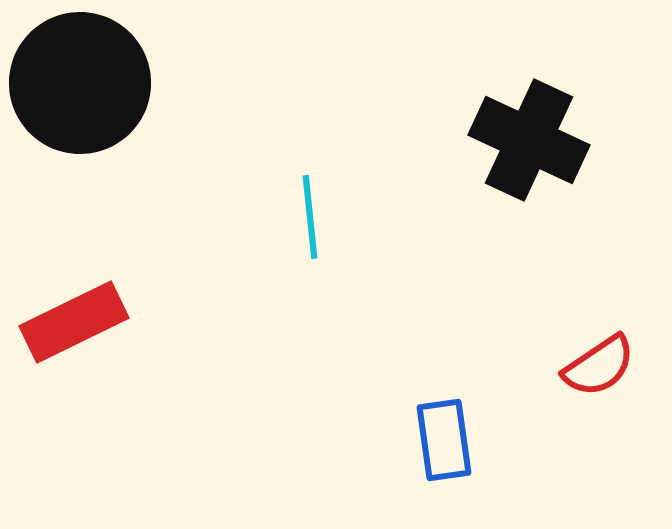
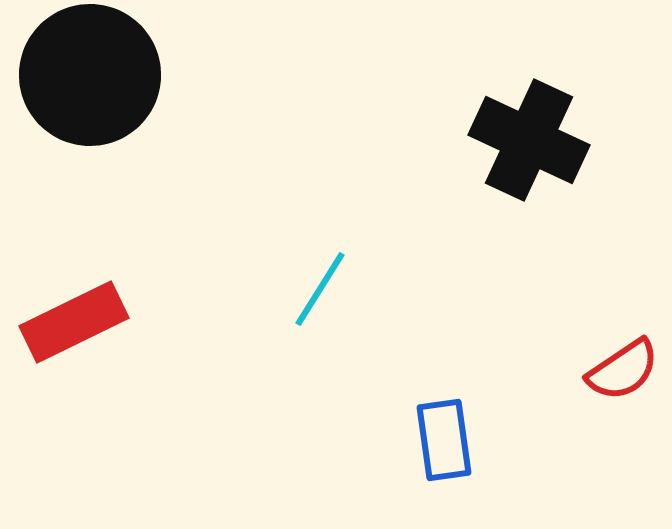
black circle: moved 10 px right, 8 px up
cyan line: moved 10 px right, 72 px down; rotated 38 degrees clockwise
red semicircle: moved 24 px right, 4 px down
